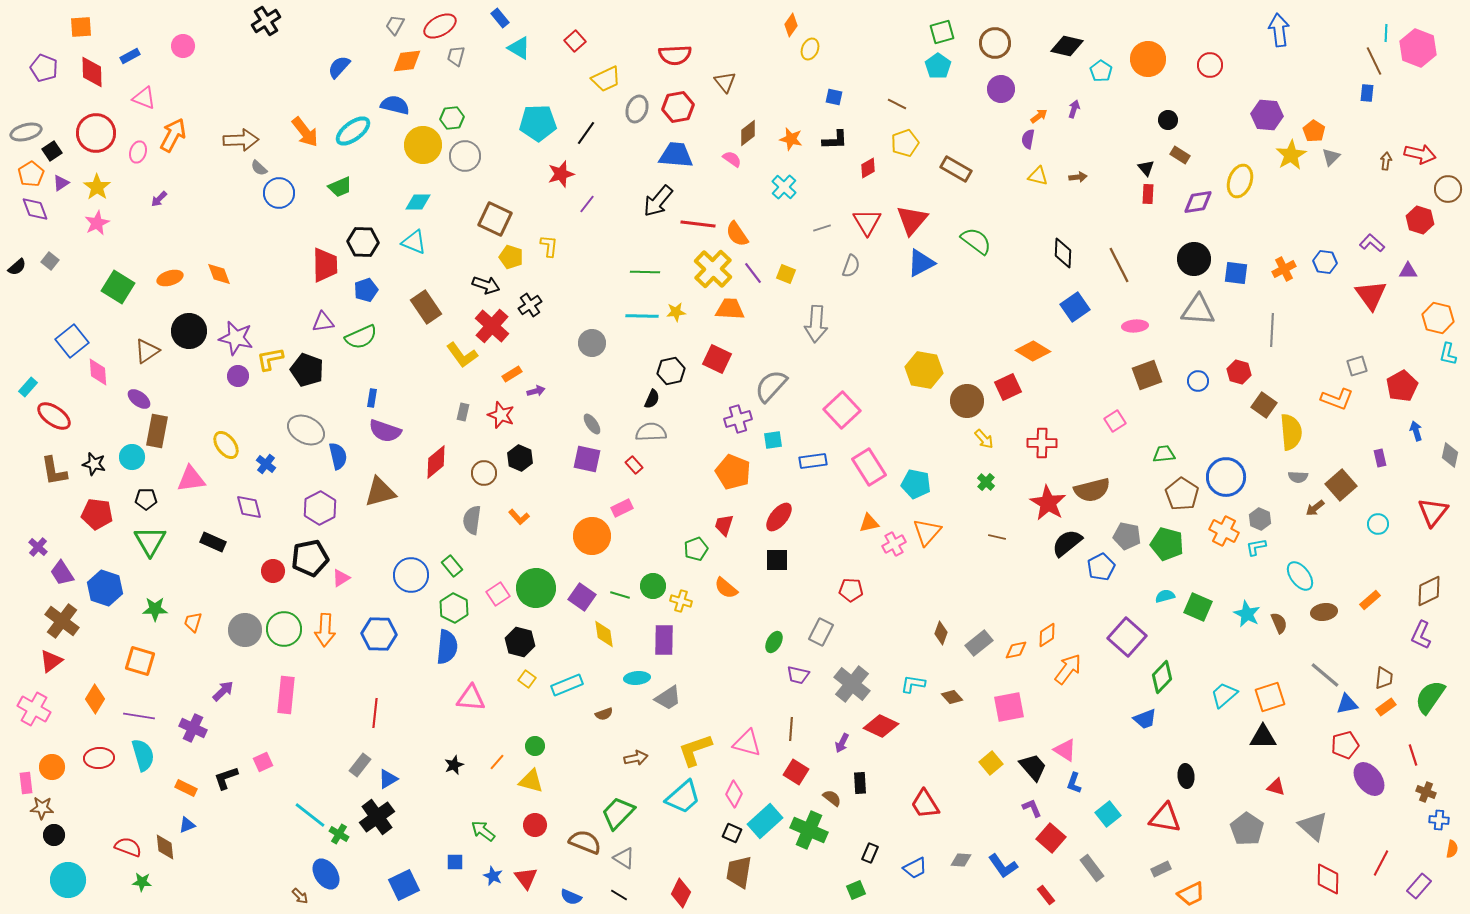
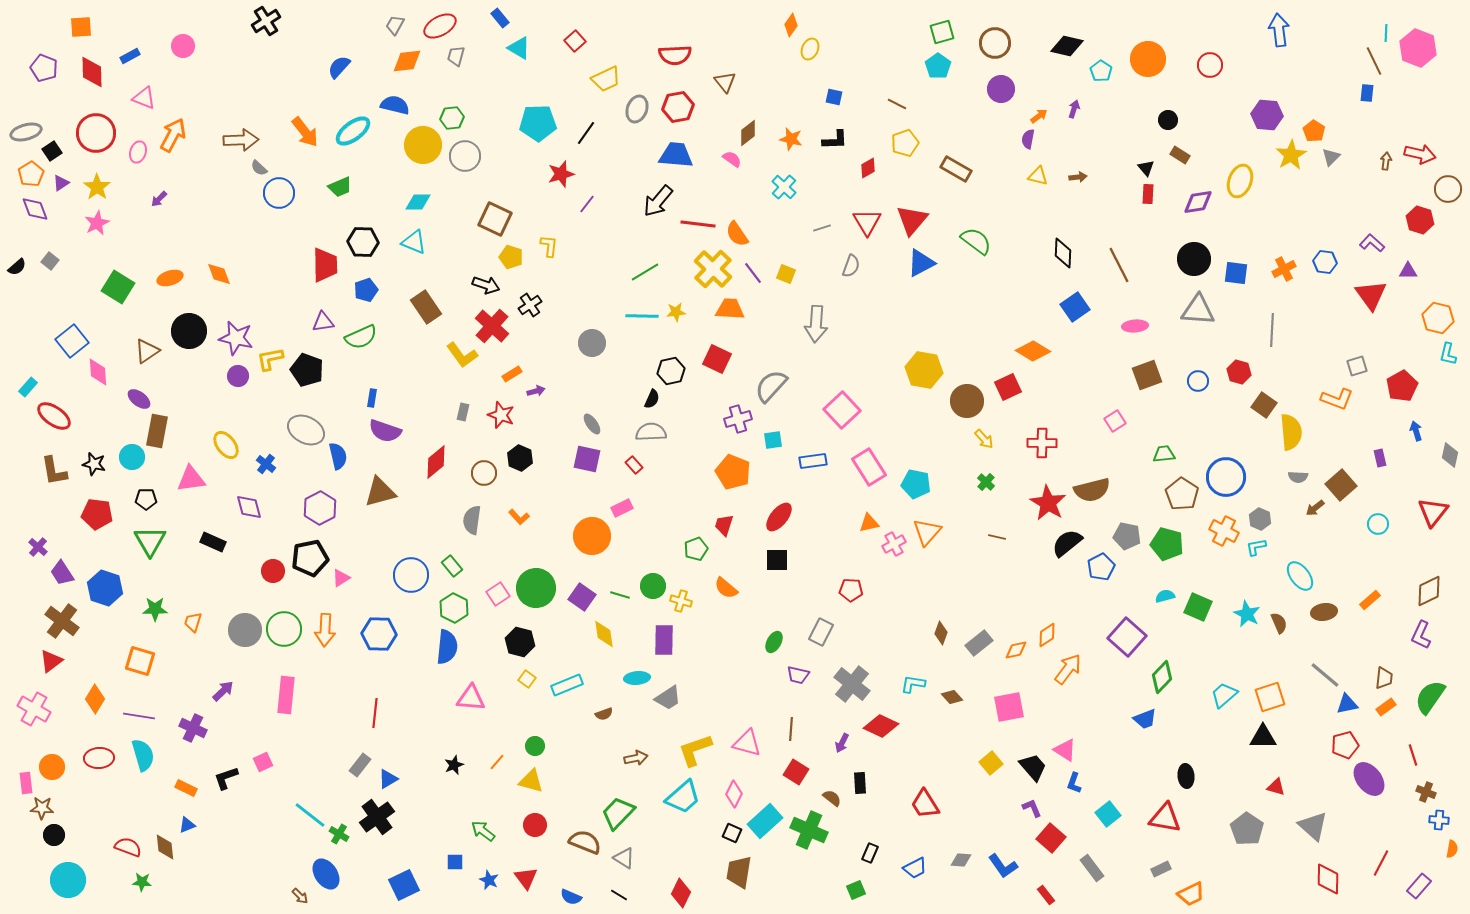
green line at (645, 272): rotated 32 degrees counterclockwise
blue star at (493, 876): moved 4 px left, 4 px down
